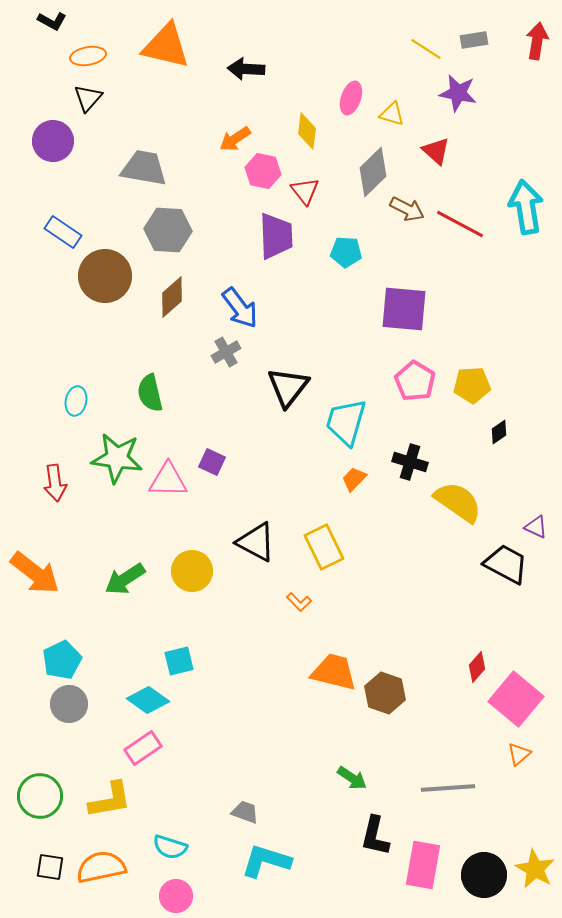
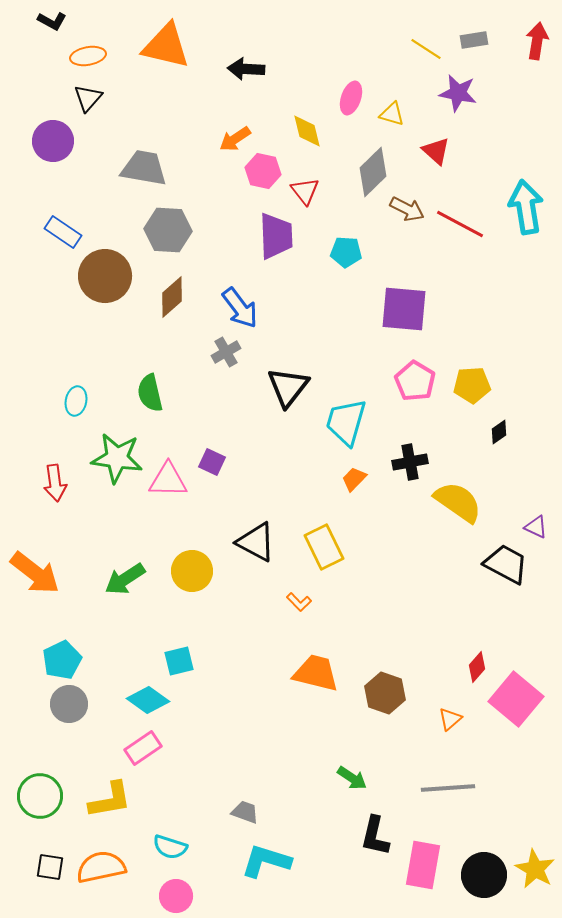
yellow diamond at (307, 131): rotated 21 degrees counterclockwise
black cross at (410, 462): rotated 28 degrees counterclockwise
orange trapezoid at (334, 672): moved 18 px left, 1 px down
orange triangle at (519, 754): moved 69 px left, 35 px up
